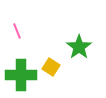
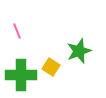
green star: moved 4 px down; rotated 15 degrees clockwise
